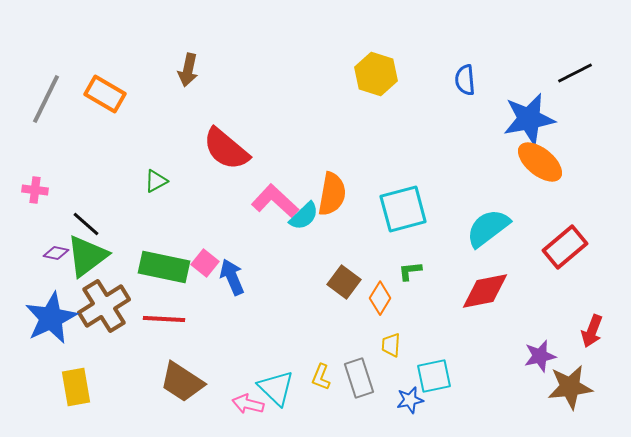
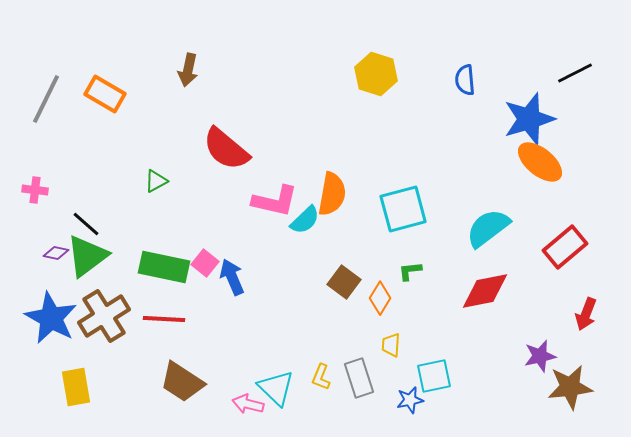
blue star at (529, 119): rotated 6 degrees counterclockwise
pink L-shape at (275, 201): rotated 150 degrees clockwise
cyan semicircle at (304, 216): moved 1 px right, 4 px down
brown cross at (104, 306): moved 10 px down
blue star at (51, 318): rotated 18 degrees counterclockwise
red arrow at (592, 331): moved 6 px left, 17 px up
